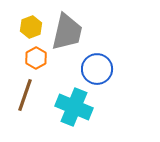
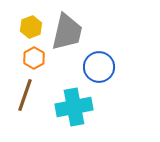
orange hexagon: moved 2 px left
blue circle: moved 2 px right, 2 px up
cyan cross: rotated 33 degrees counterclockwise
